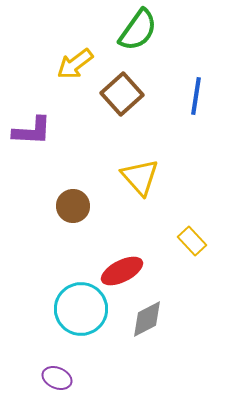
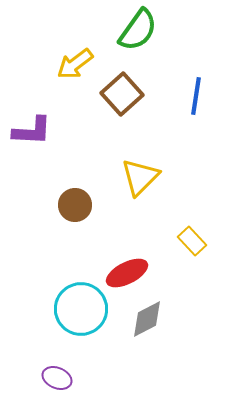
yellow triangle: rotated 27 degrees clockwise
brown circle: moved 2 px right, 1 px up
red ellipse: moved 5 px right, 2 px down
